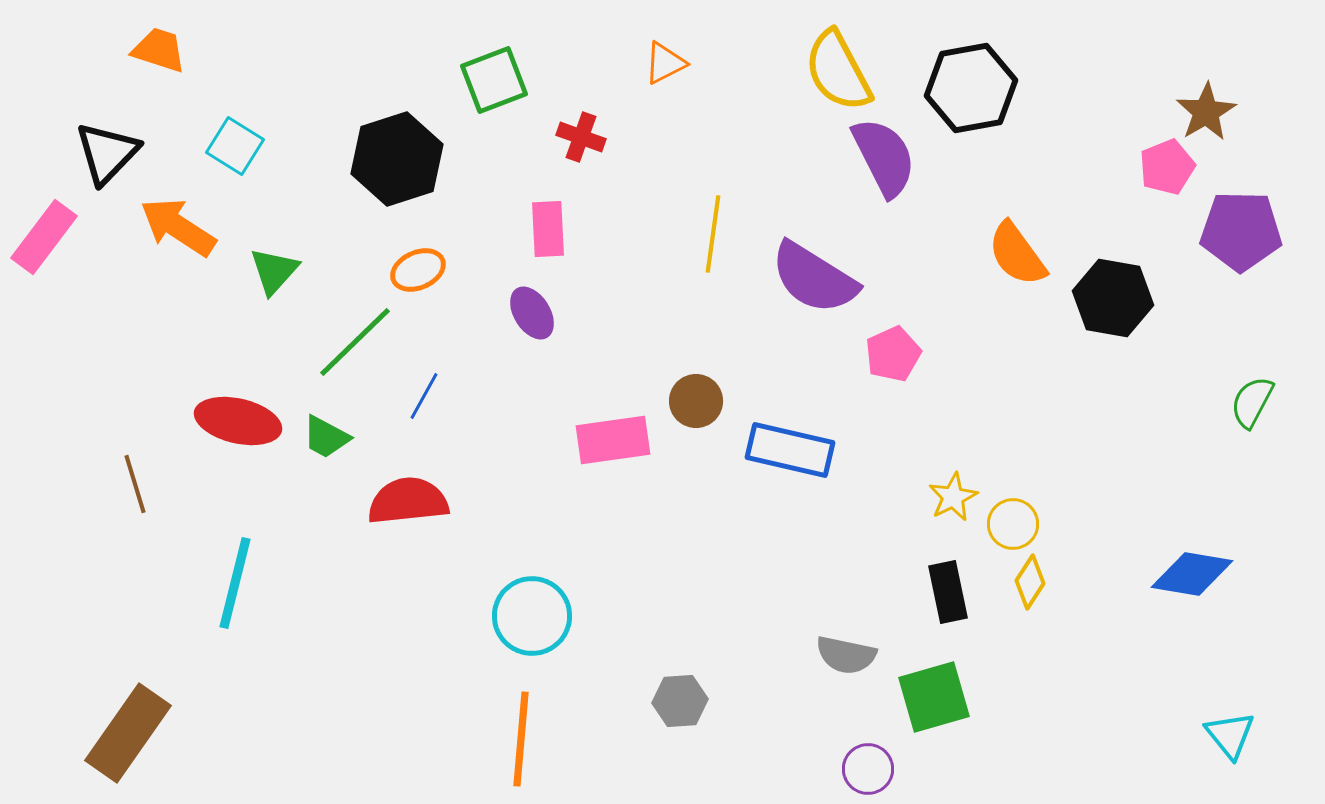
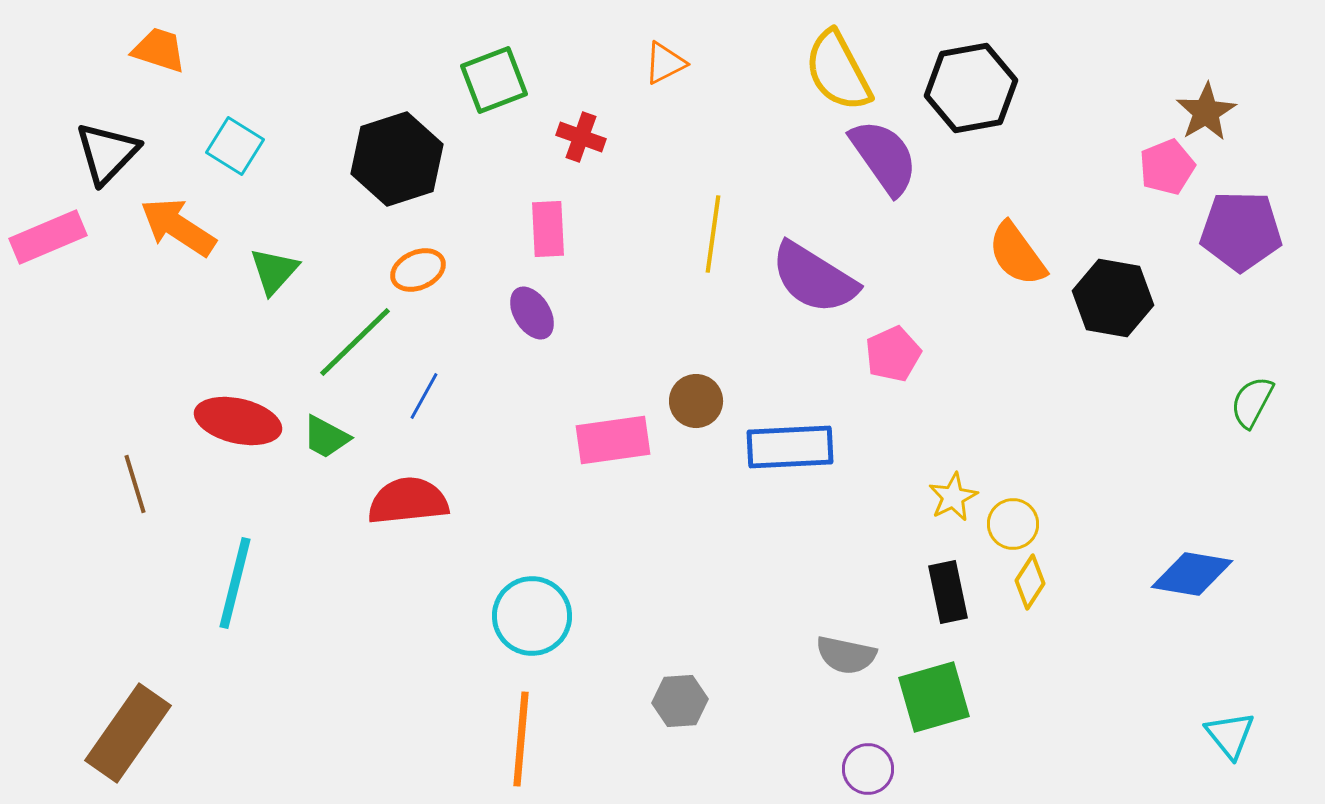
purple semicircle at (884, 157): rotated 8 degrees counterclockwise
pink rectangle at (44, 237): moved 4 px right; rotated 30 degrees clockwise
blue rectangle at (790, 450): moved 3 px up; rotated 16 degrees counterclockwise
